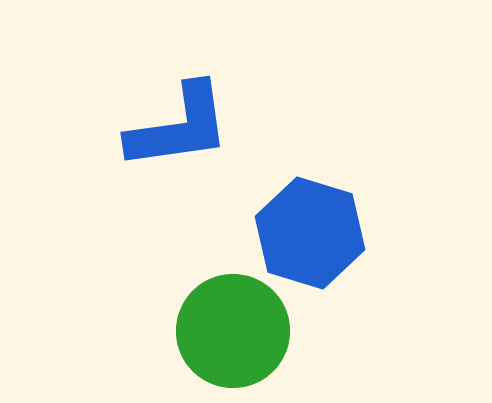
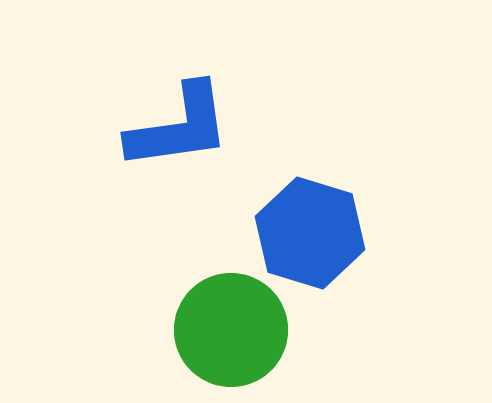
green circle: moved 2 px left, 1 px up
